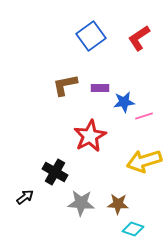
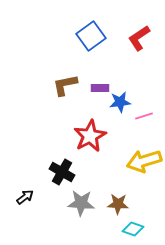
blue star: moved 4 px left
black cross: moved 7 px right
